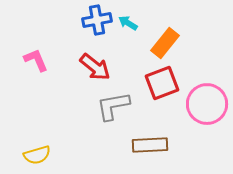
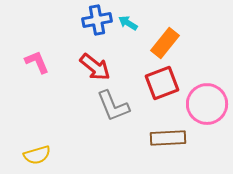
pink L-shape: moved 1 px right, 2 px down
gray L-shape: rotated 102 degrees counterclockwise
brown rectangle: moved 18 px right, 7 px up
